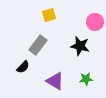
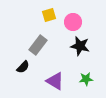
pink circle: moved 22 px left
